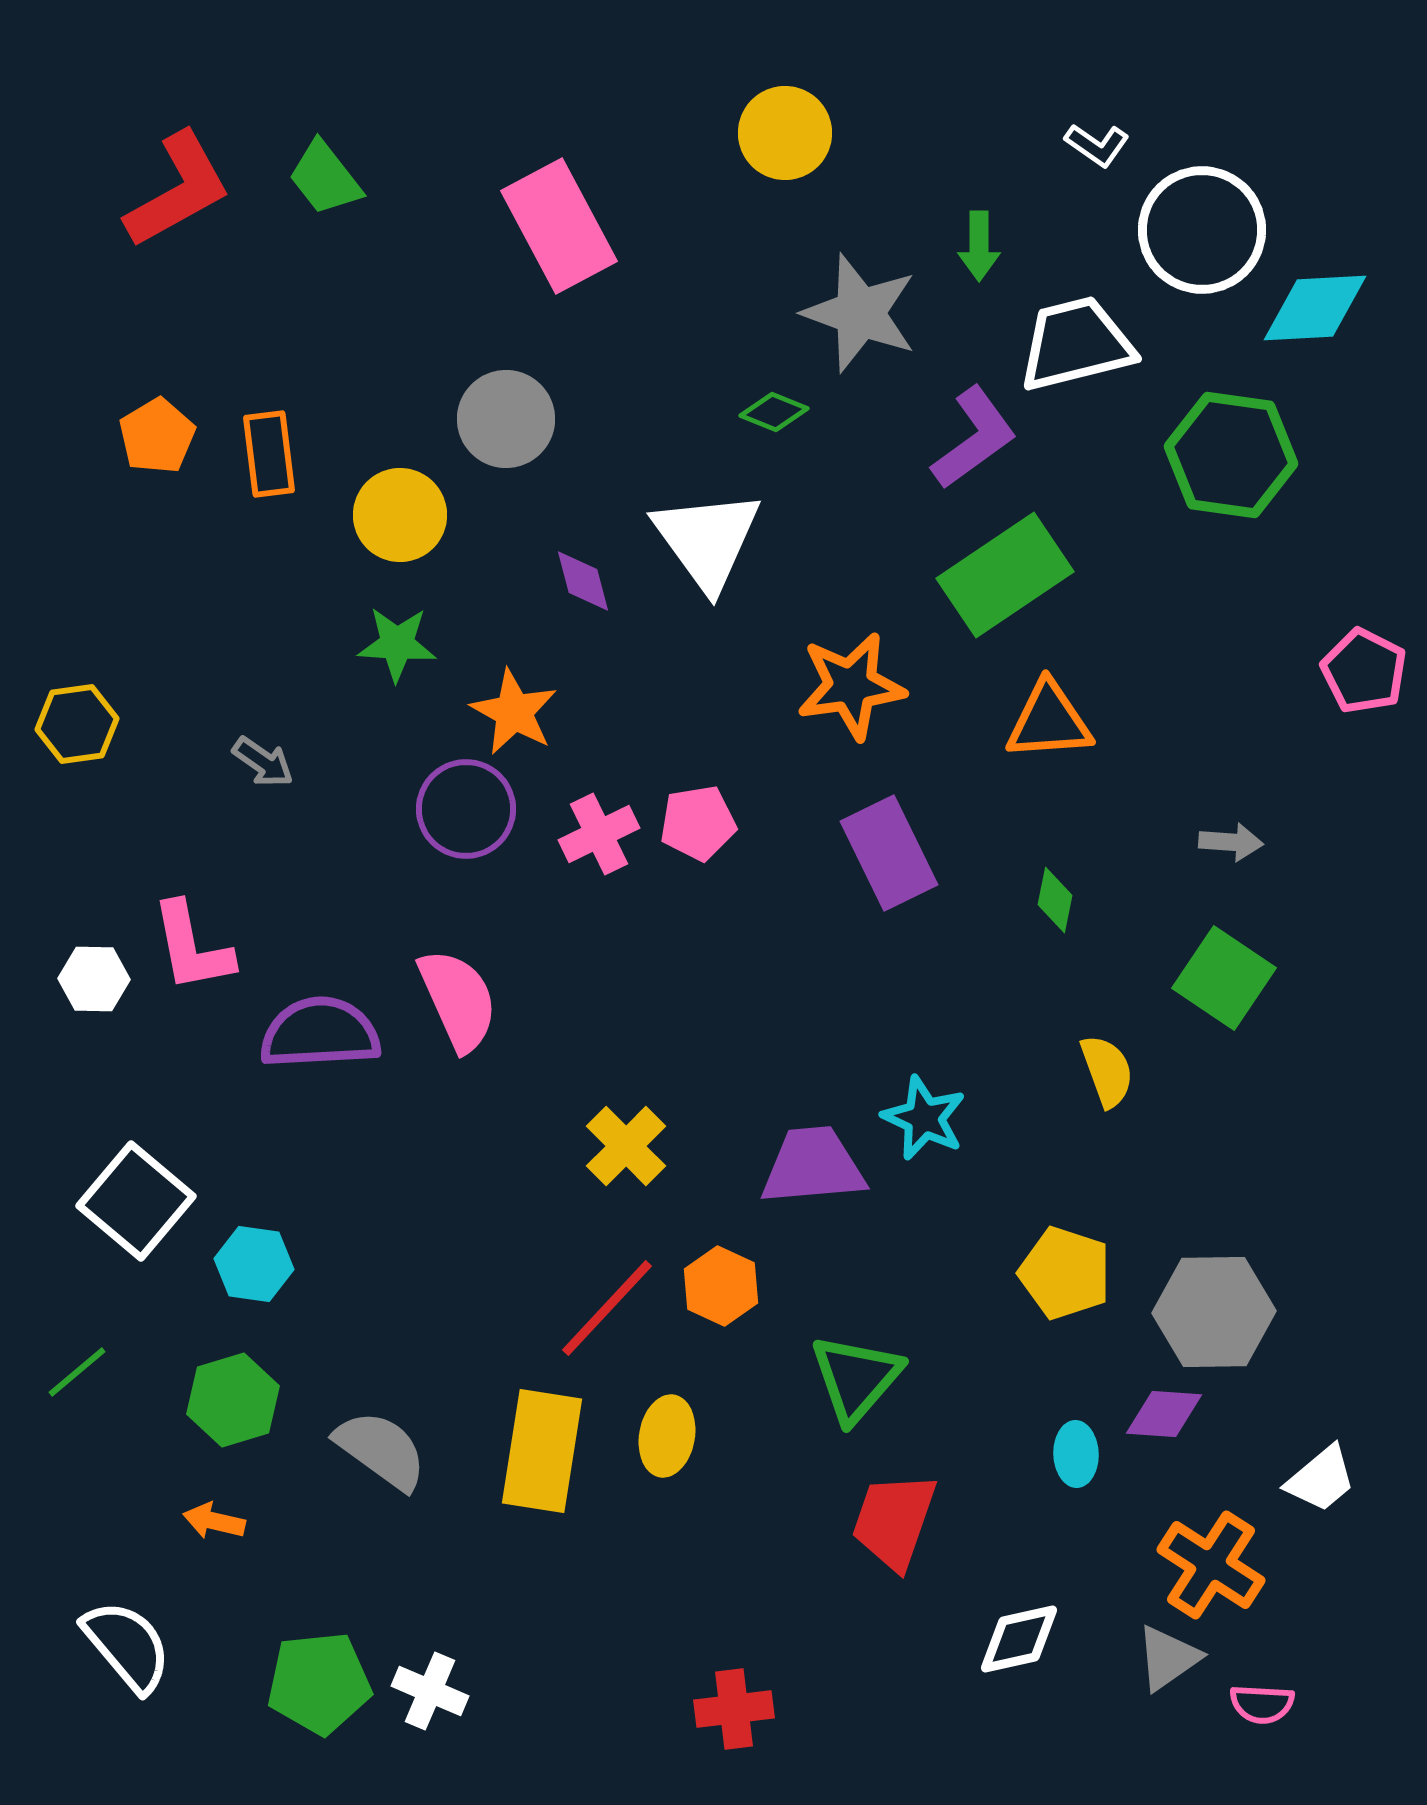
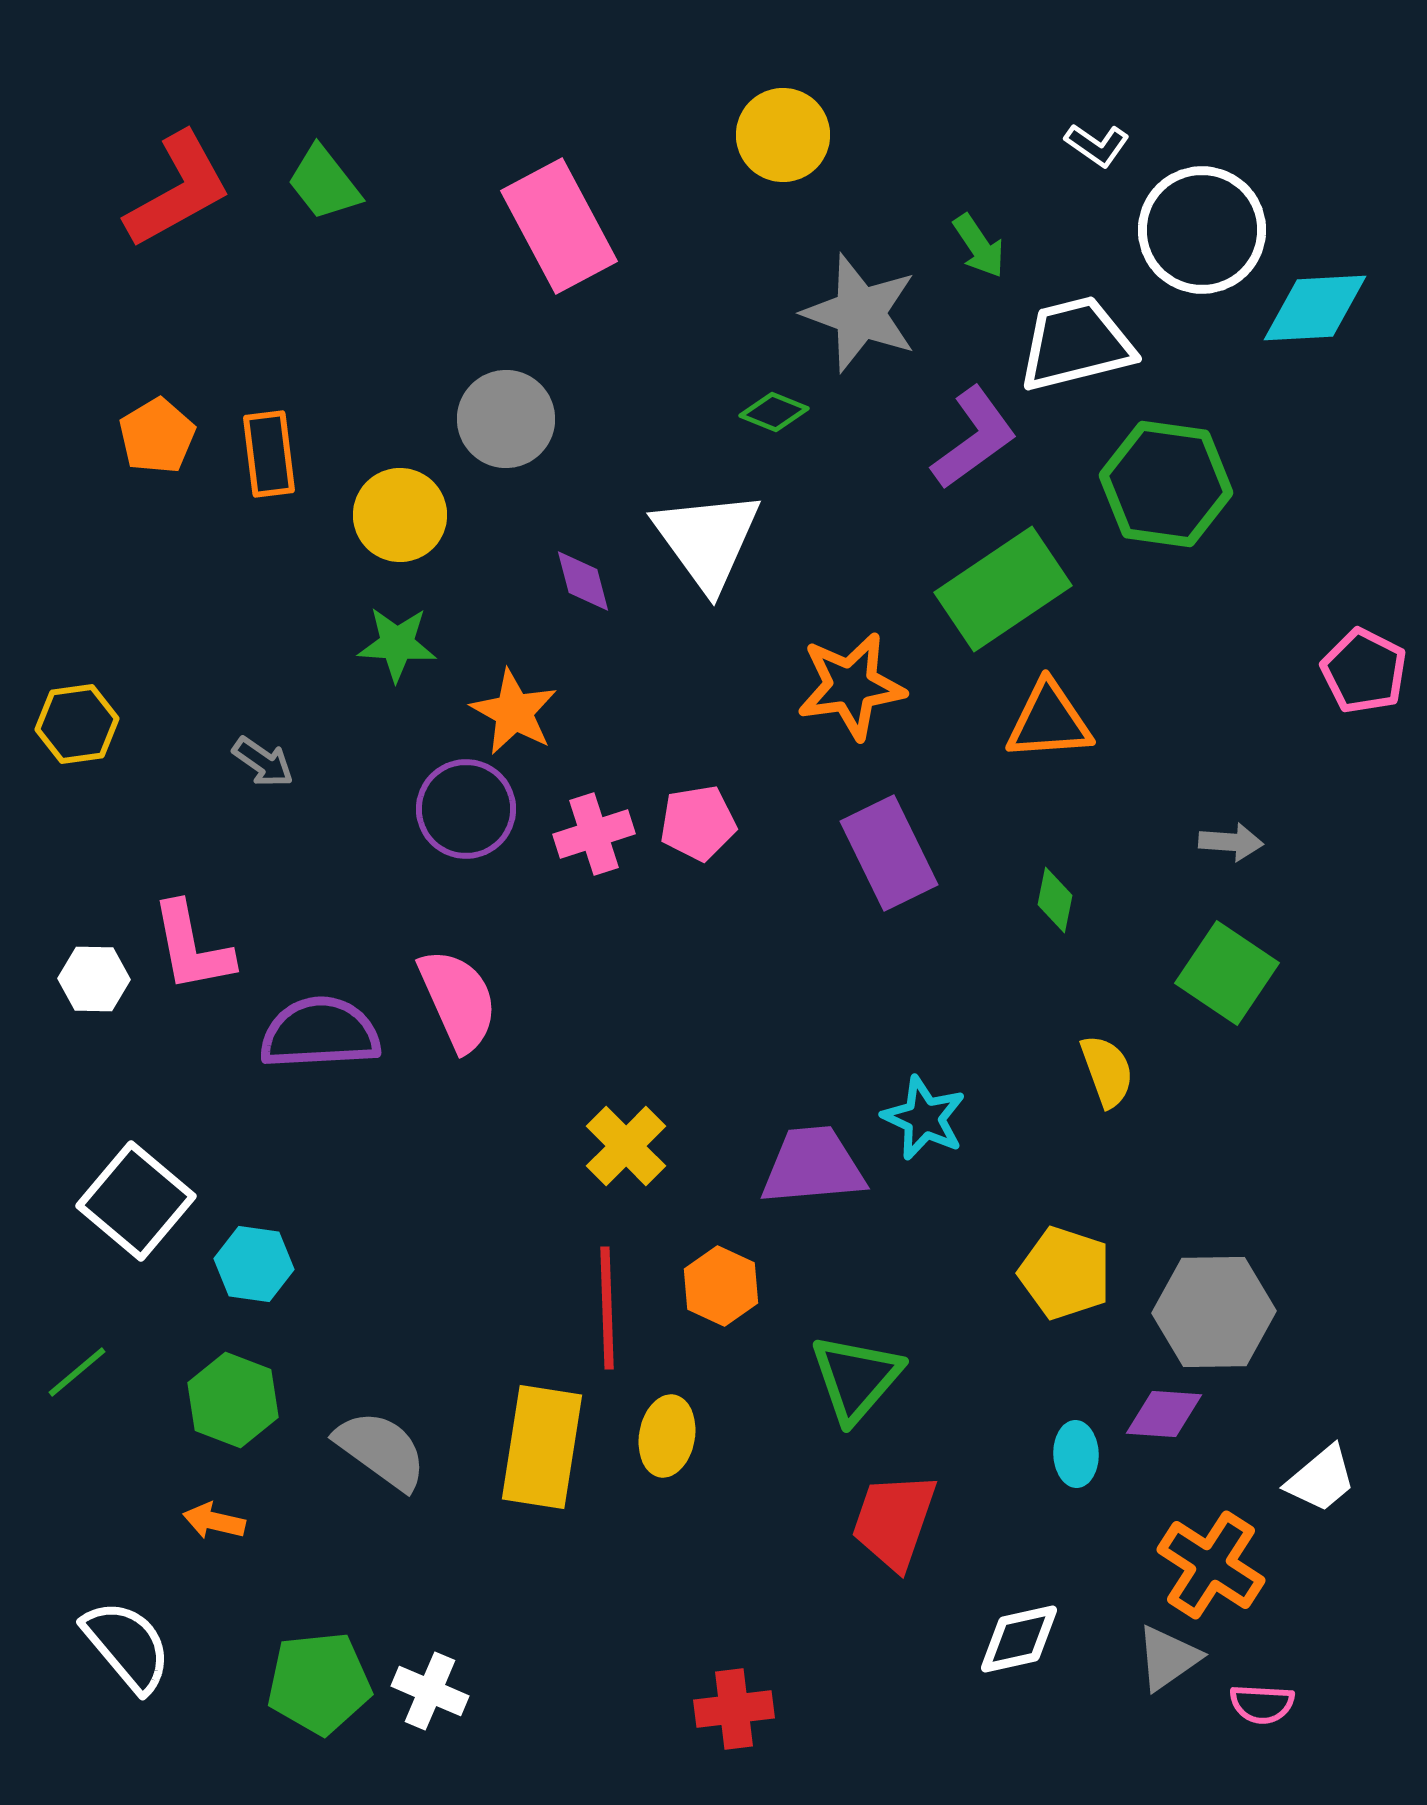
yellow circle at (785, 133): moved 2 px left, 2 px down
green trapezoid at (325, 178): moved 1 px left, 5 px down
green arrow at (979, 246): rotated 34 degrees counterclockwise
green hexagon at (1231, 455): moved 65 px left, 29 px down
green rectangle at (1005, 575): moved 2 px left, 14 px down
pink cross at (599, 834): moved 5 px left; rotated 8 degrees clockwise
green square at (1224, 978): moved 3 px right, 5 px up
red line at (607, 1308): rotated 45 degrees counterclockwise
green hexagon at (233, 1400): rotated 22 degrees counterclockwise
yellow rectangle at (542, 1451): moved 4 px up
